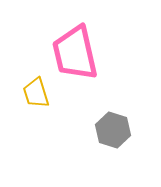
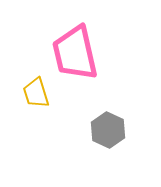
gray hexagon: moved 5 px left; rotated 8 degrees clockwise
